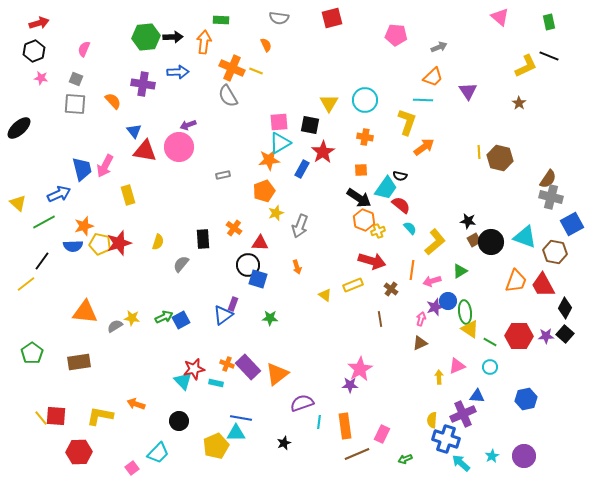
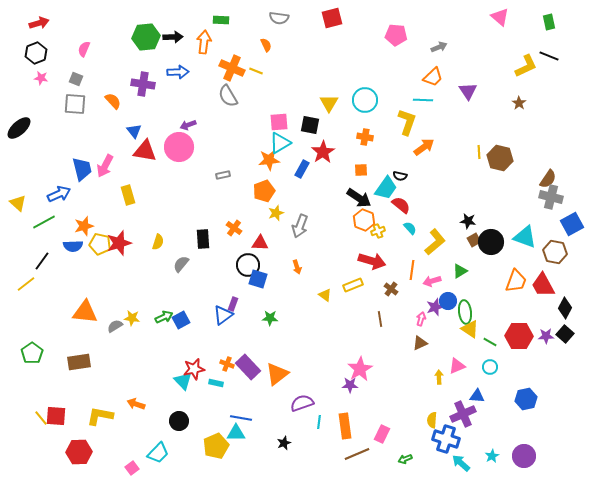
black hexagon at (34, 51): moved 2 px right, 2 px down
